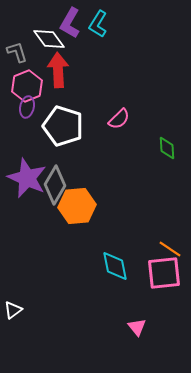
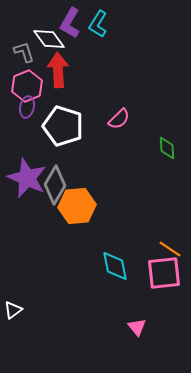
gray L-shape: moved 7 px right
